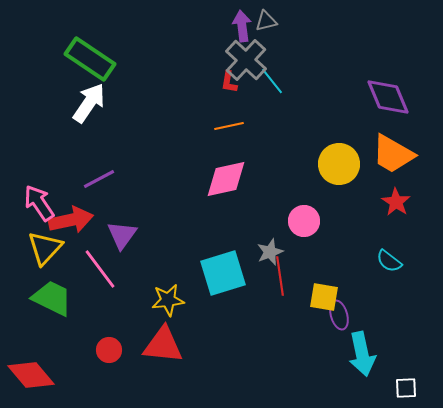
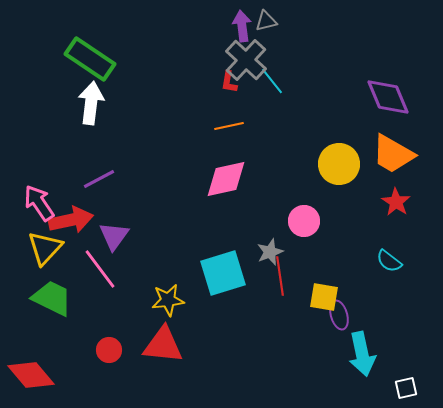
white arrow: moved 2 px right; rotated 27 degrees counterclockwise
purple triangle: moved 8 px left, 1 px down
white square: rotated 10 degrees counterclockwise
